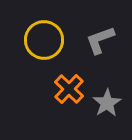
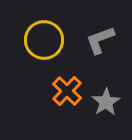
orange cross: moved 2 px left, 2 px down
gray star: moved 1 px left, 1 px up
